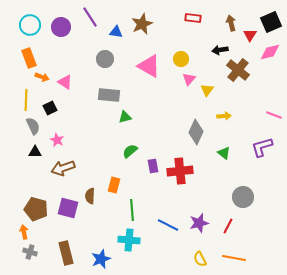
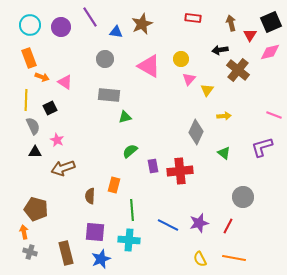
purple square at (68, 208): moved 27 px right, 24 px down; rotated 10 degrees counterclockwise
